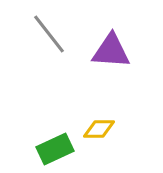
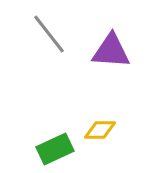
yellow diamond: moved 1 px right, 1 px down
